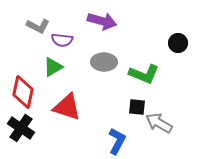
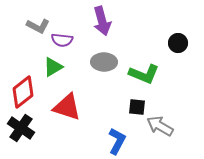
purple arrow: rotated 60 degrees clockwise
red diamond: rotated 40 degrees clockwise
gray arrow: moved 1 px right, 3 px down
